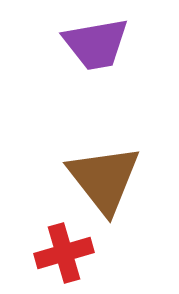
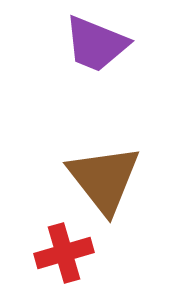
purple trapezoid: rotated 32 degrees clockwise
